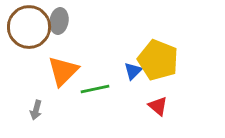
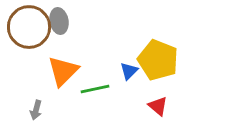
gray ellipse: rotated 20 degrees counterclockwise
blue triangle: moved 4 px left
